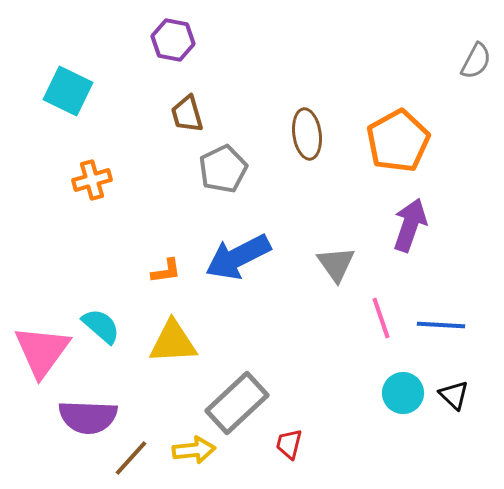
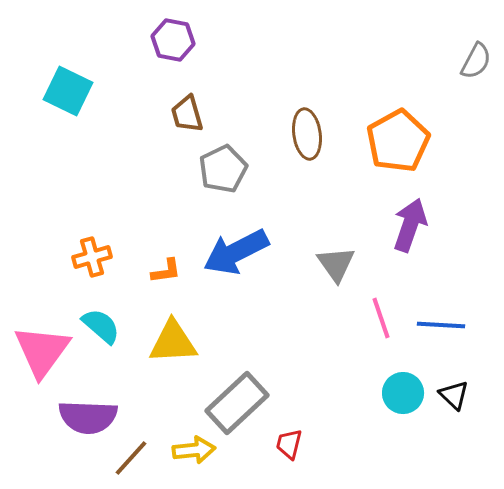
orange cross: moved 77 px down
blue arrow: moved 2 px left, 5 px up
